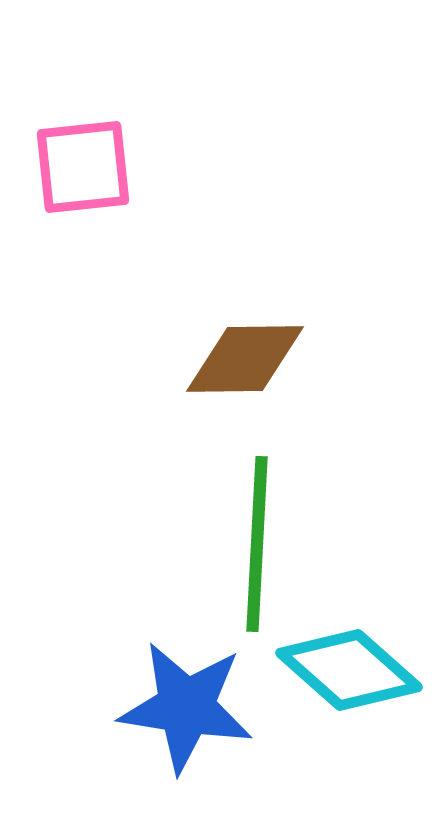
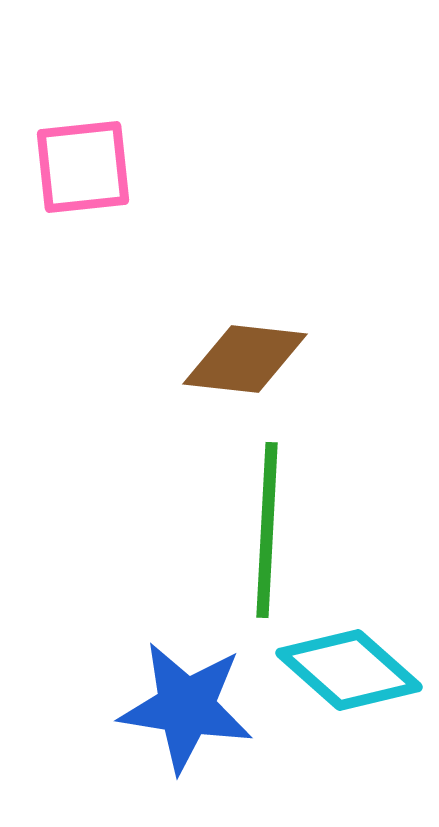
brown diamond: rotated 7 degrees clockwise
green line: moved 10 px right, 14 px up
